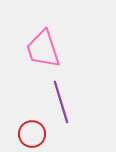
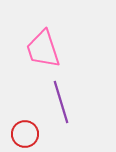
red circle: moved 7 px left
